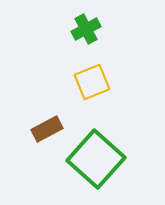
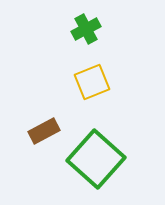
brown rectangle: moved 3 px left, 2 px down
